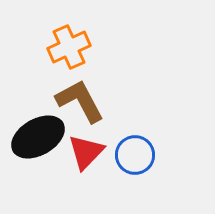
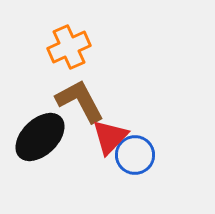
black ellipse: moved 2 px right; rotated 14 degrees counterclockwise
red triangle: moved 24 px right, 15 px up
